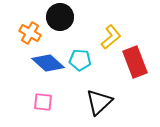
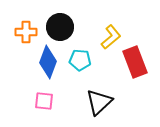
black circle: moved 10 px down
orange cross: moved 4 px left, 1 px up; rotated 30 degrees counterclockwise
blue diamond: moved 1 px up; rotated 68 degrees clockwise
pink square: moved 1 px right, 1 px up
